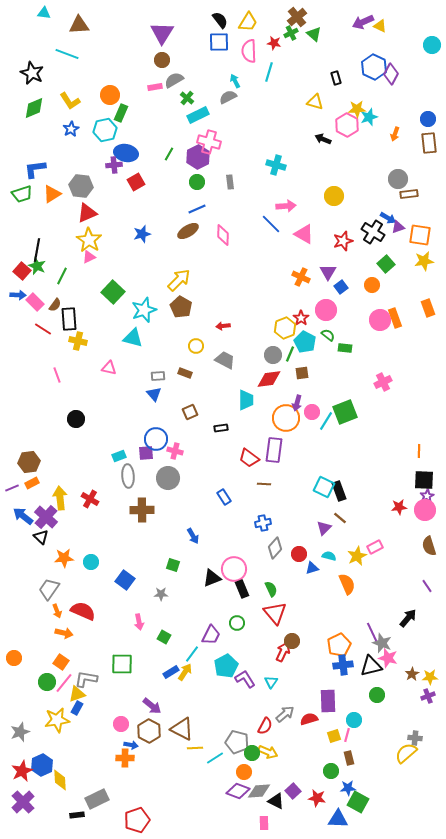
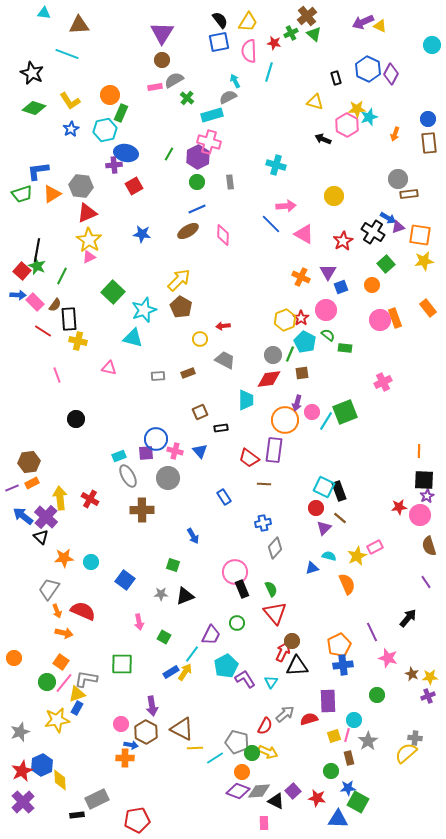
brown cross at (297, 17): moved 10 px right, 1 px up
blue square at (219, 42): rotated 10 degrees counterclockwise
blue hexagon at (374, 67): moved 6 px left, 2 px down
green diamond at (34, 108): rotated 40 degrees clockwise
cyan rectangle at (198, 115): moved 14 px right; rotated 10 degrees clockwise
blue L-shape at (35, 169): moved 3 px right, 2 px down
red square at (136, 182): moved 2 px left, 4 px down
blue star at (142, 234): rotated 24 degrees clockwise
red star at (343, 241): rotated 12 degrees counterclockwise
blue square at (341, 287): rotated 16 degrees clockwise
orange rectangle at (428, 308): rotated 18 degrees counterclockwise
yellow hexagon at (285, 328): moved 8 px up
red line at (43, 329): moved 2 px down
yellow circle at (196, 346): moved 4 px right, 7 px up
brown rectangle at (185, 373): moved 3 px right; rotated 40 degrees counterclockwise
blue triangle at (154, 394): moved 46 px right, 57 px down
brown square at (190, 412): moved 10 px right
orange circle at (286, 418): moved 1 px left, 2 px down
gray ellipse at (128, 476): rotated 25 degrees counterclockwise
pink circle at (425, 510): moved 5 px left, 5 px down
red circle at (299, 554): moved 17 px right, 46 px up
pink circle at (234, 569): moved 1 px right, 3 px down
black triangle at (212, 578): moved 27 px left, 18 px down
purple line at (427, 586): moved 1 px left, 4 px up
gray star at (382, 643): moved 14 px left, 98 px down; rotated 18 degrees clockwise
black triangle at (371, 666): moved 74 px left; rotated 10 degrees clockwise
brown star at (412, 674): rotated 16 degrees counterclockwise
purple arrow at (152, 706): rotated 42 degrees clockwise
brown hexagon at (149, 731): moved 3 px left, 1 px down
orange circle at (244, 772): moved 2 px left
red pentagon at (137, 820): rotated 10 degrees clockwise
